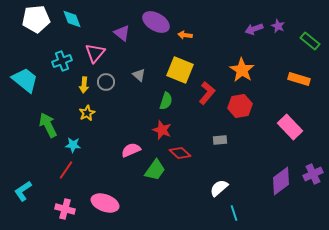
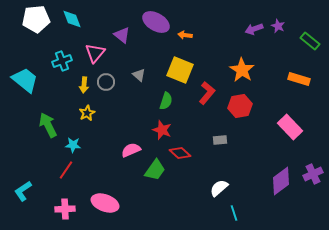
purple triangle: moved 2 px down
pink cross: rotated 18 degrees counterclockwise
